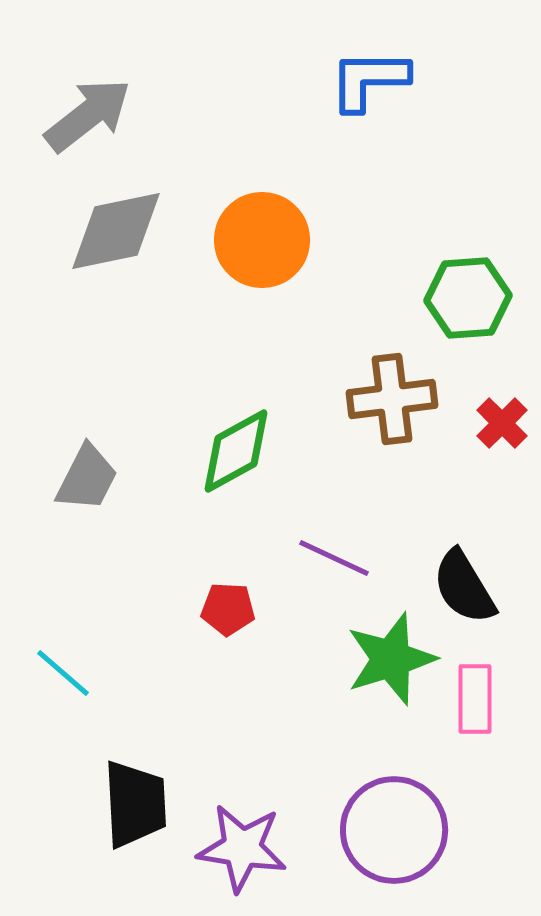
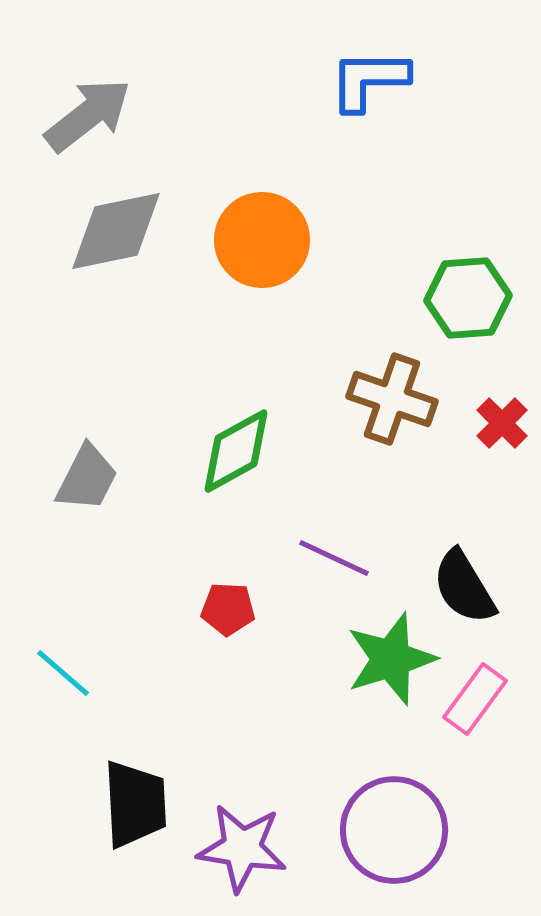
brown cross: rotated 26 degrees clockwise
pink rectangle: rotated 36 degrees clockwise
